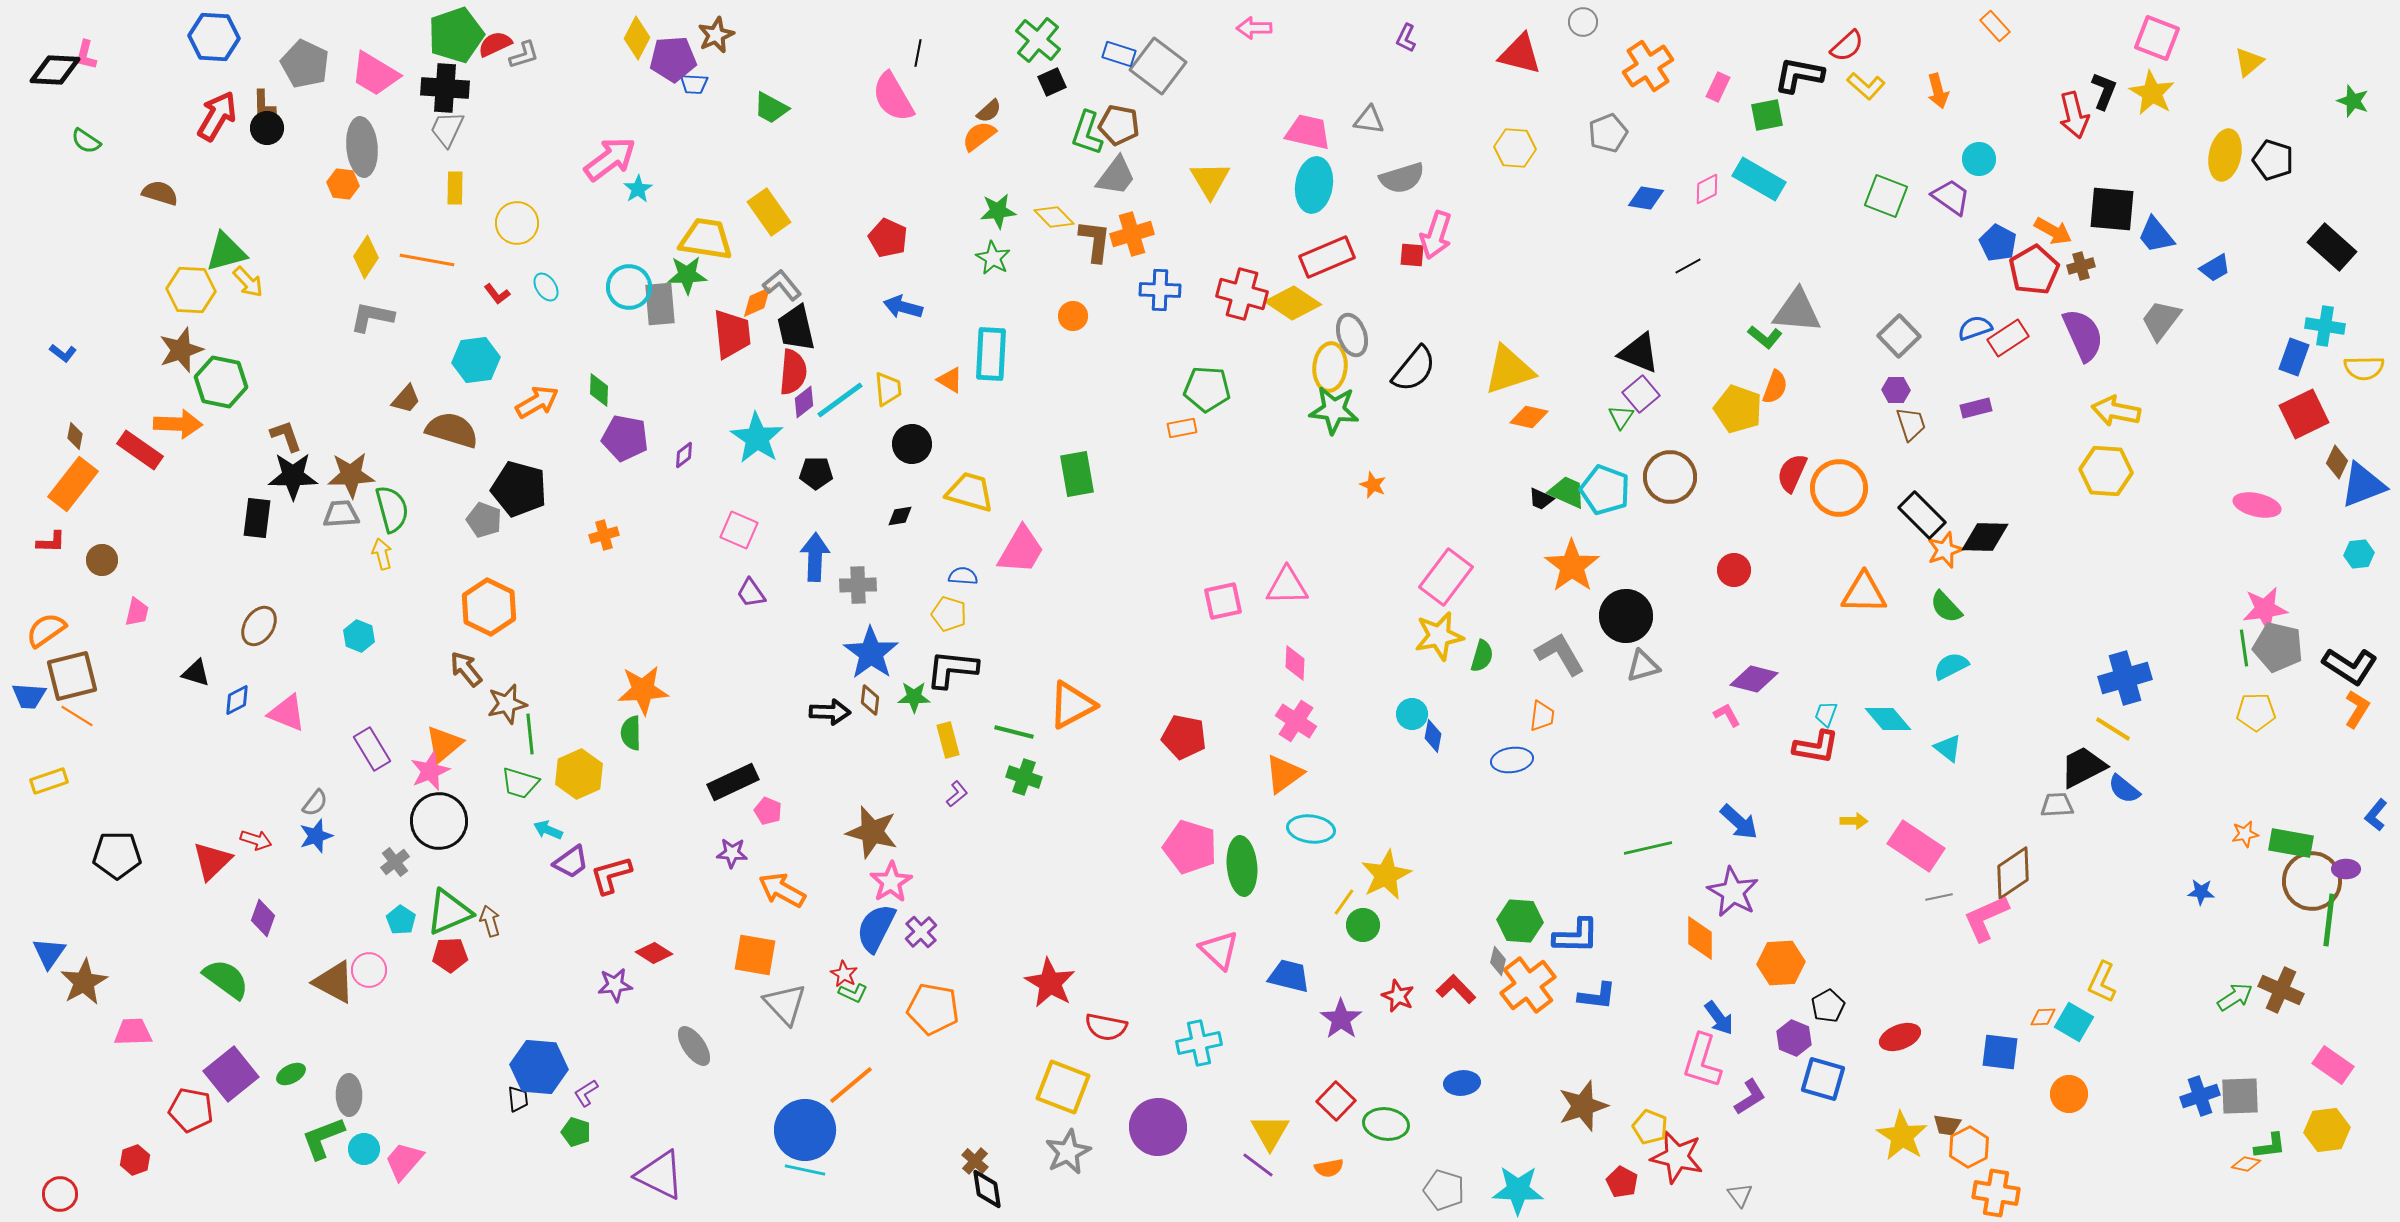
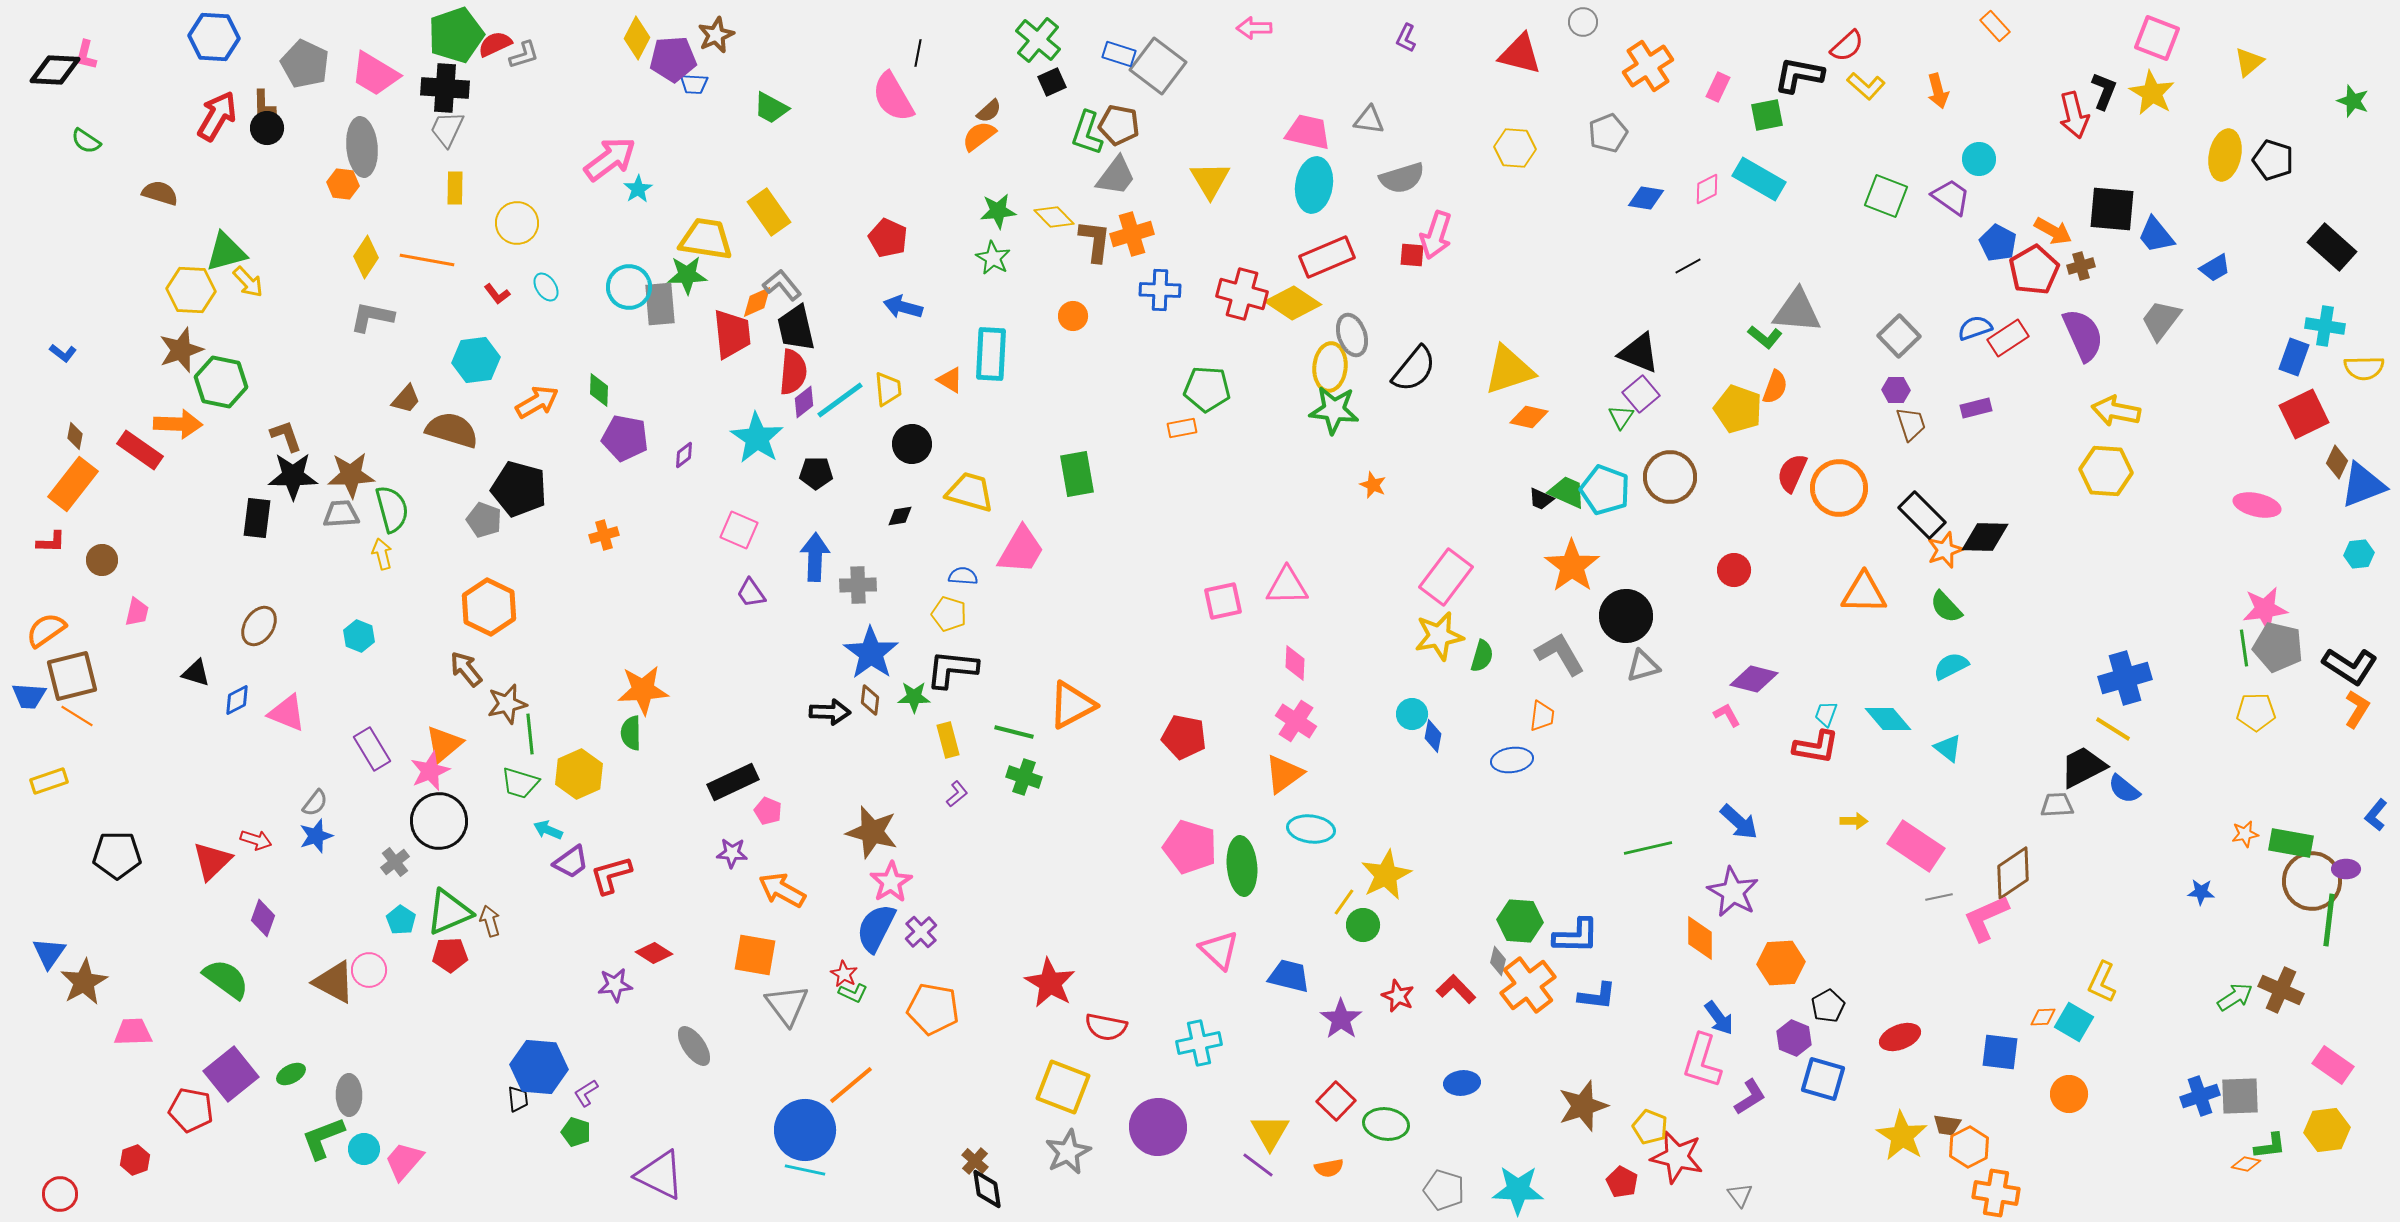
gray triangle at (785, 1004): moved 2 px right, 1 px down; rotated 6 degrees clockwise
